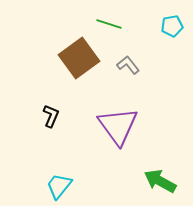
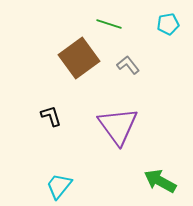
cyan pentagon: moved 4 px left, 2 px up
black L-shape: rotated 40 degrees counterclockwise
